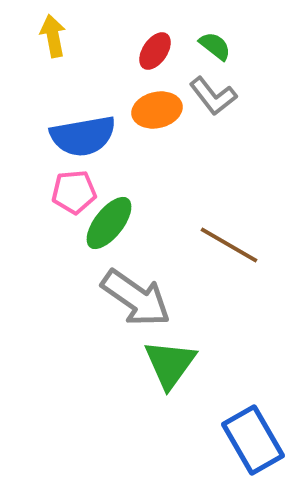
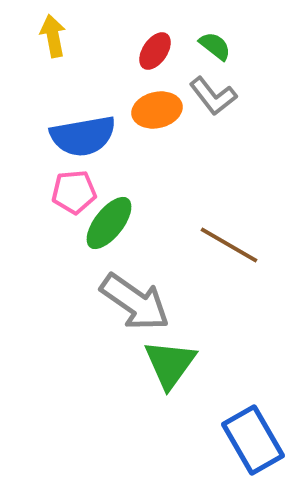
gray arrow: moved 1 px left, 4 px down
